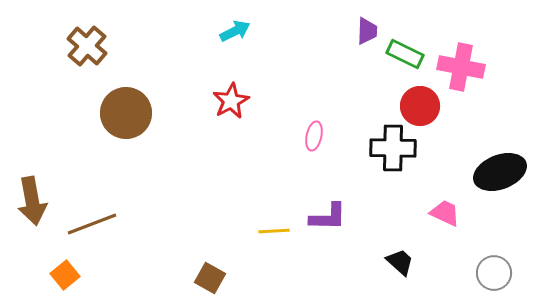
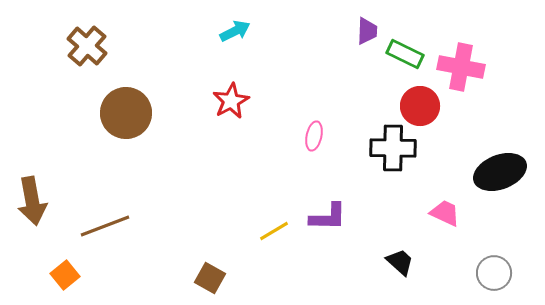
brown line: moved 13 px right, 2 px down
yellow line: rotated 28 degrees counterclockwise
